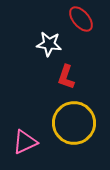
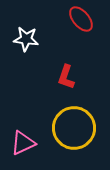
white star: moved 23 px left, 5 px up
yellow circle: moved 5 px down
pink triangle: moved 2 px left, 1 px down
